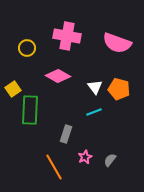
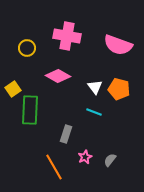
pink semicircle: moved 1 px right, 2 px down
cyan line: rotated 42 degrees clockwise
